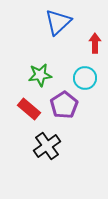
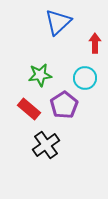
black cross: moved 1 px left, 1 px up
